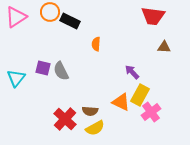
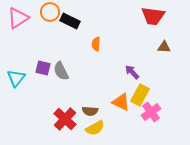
pink triangle: moved 2 px right, 1 px down
